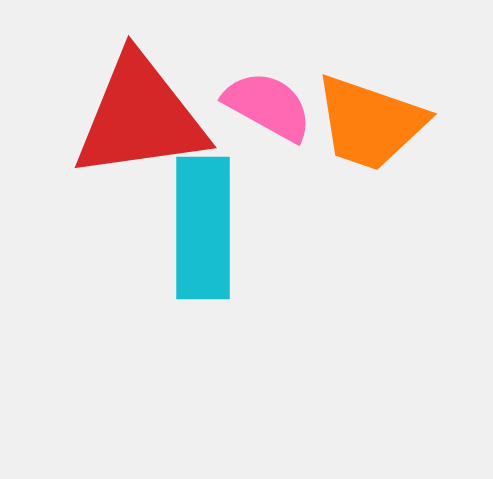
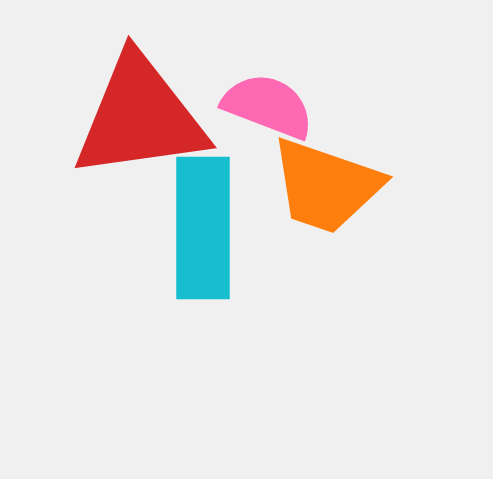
pink semicircle: rotated 8 degrees counterclockwise
orange trapezoid: moved 44 px left, 63 px down
